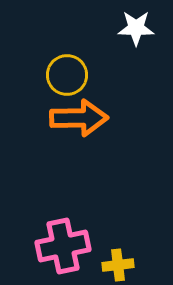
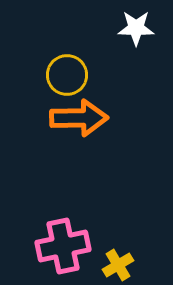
yellow cross: rotated 24 degrees counterclockwise
